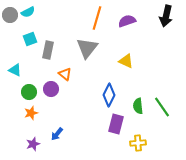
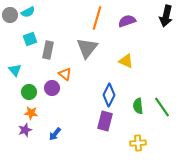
cyan triangle: rotated 24 degrees clockwise
purple circle: moved 1 px right, 1 px up
orange star: rotated 24 degrees clockwise
purple rectangle: moved 11 px left, 3 px up
blue arrow: moved 2 px left
purple star: moved 8 px left, 14 px up
